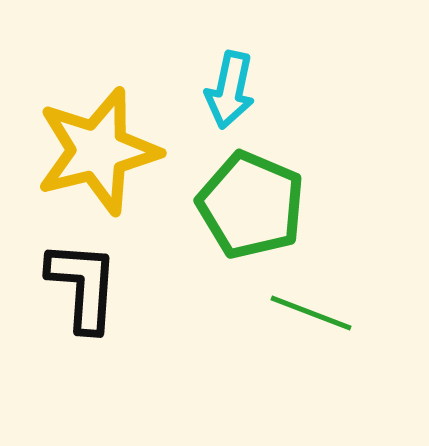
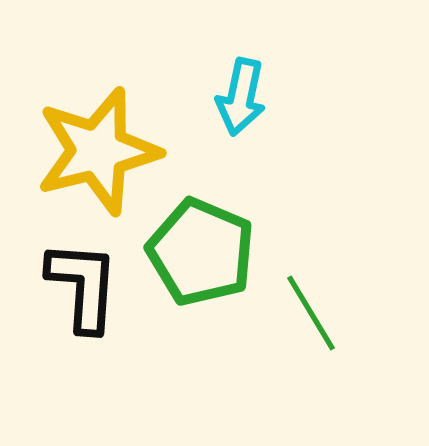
cyan arrow: moved 11 px right, 7 px down
green pentagon: moved 50 px left, 47 px down
green line: rotated 38 degrees clockwise
